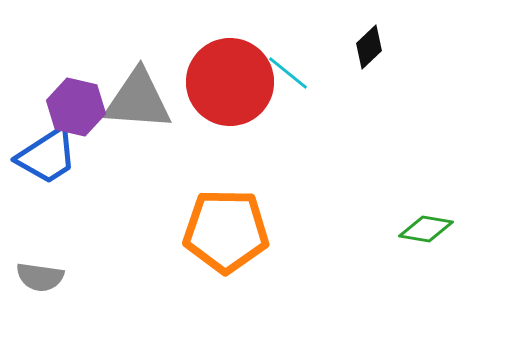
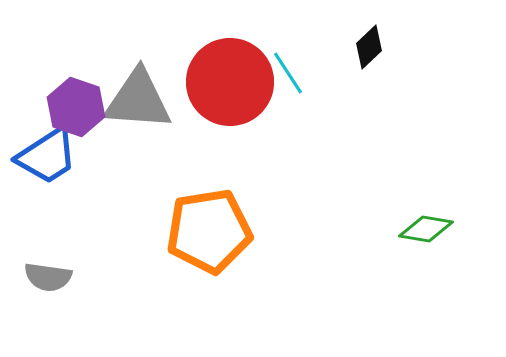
cyan line: rotated 18 degrees clockwise
purple hexagon: rotated 6 degrees clockwise
orange pentagon: moved 17 px left; rotated 10 degrees counterclockwise
gray semicircle: moved 8 px right
